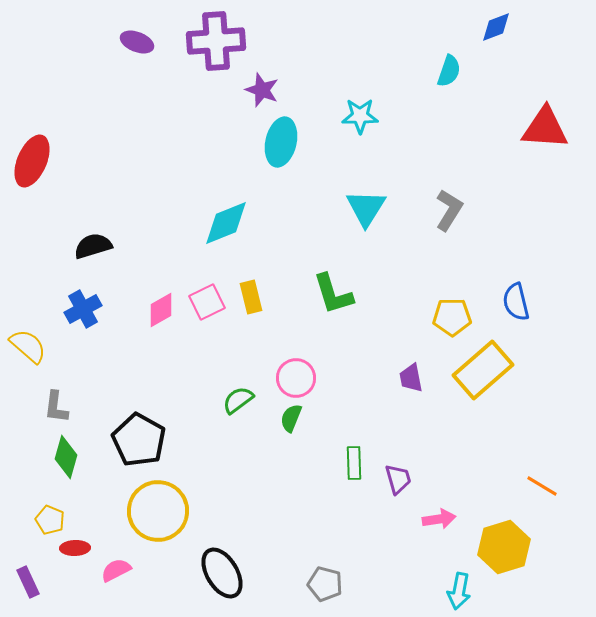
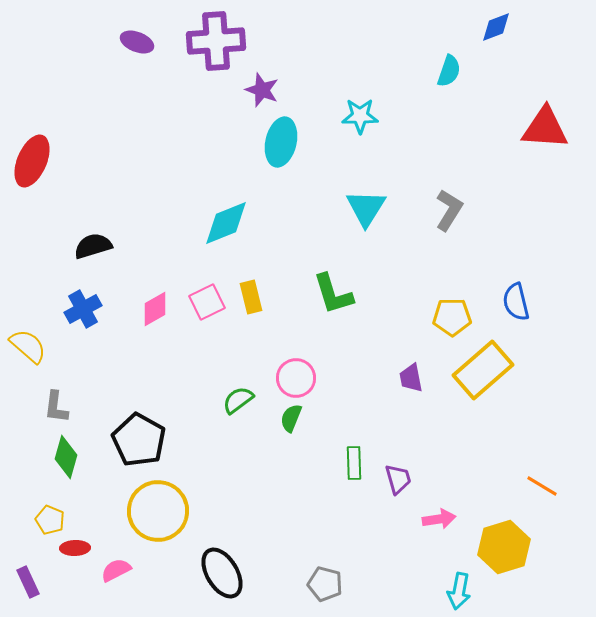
pink diamond at (161, 310): moved 6 px left, 1 px up
